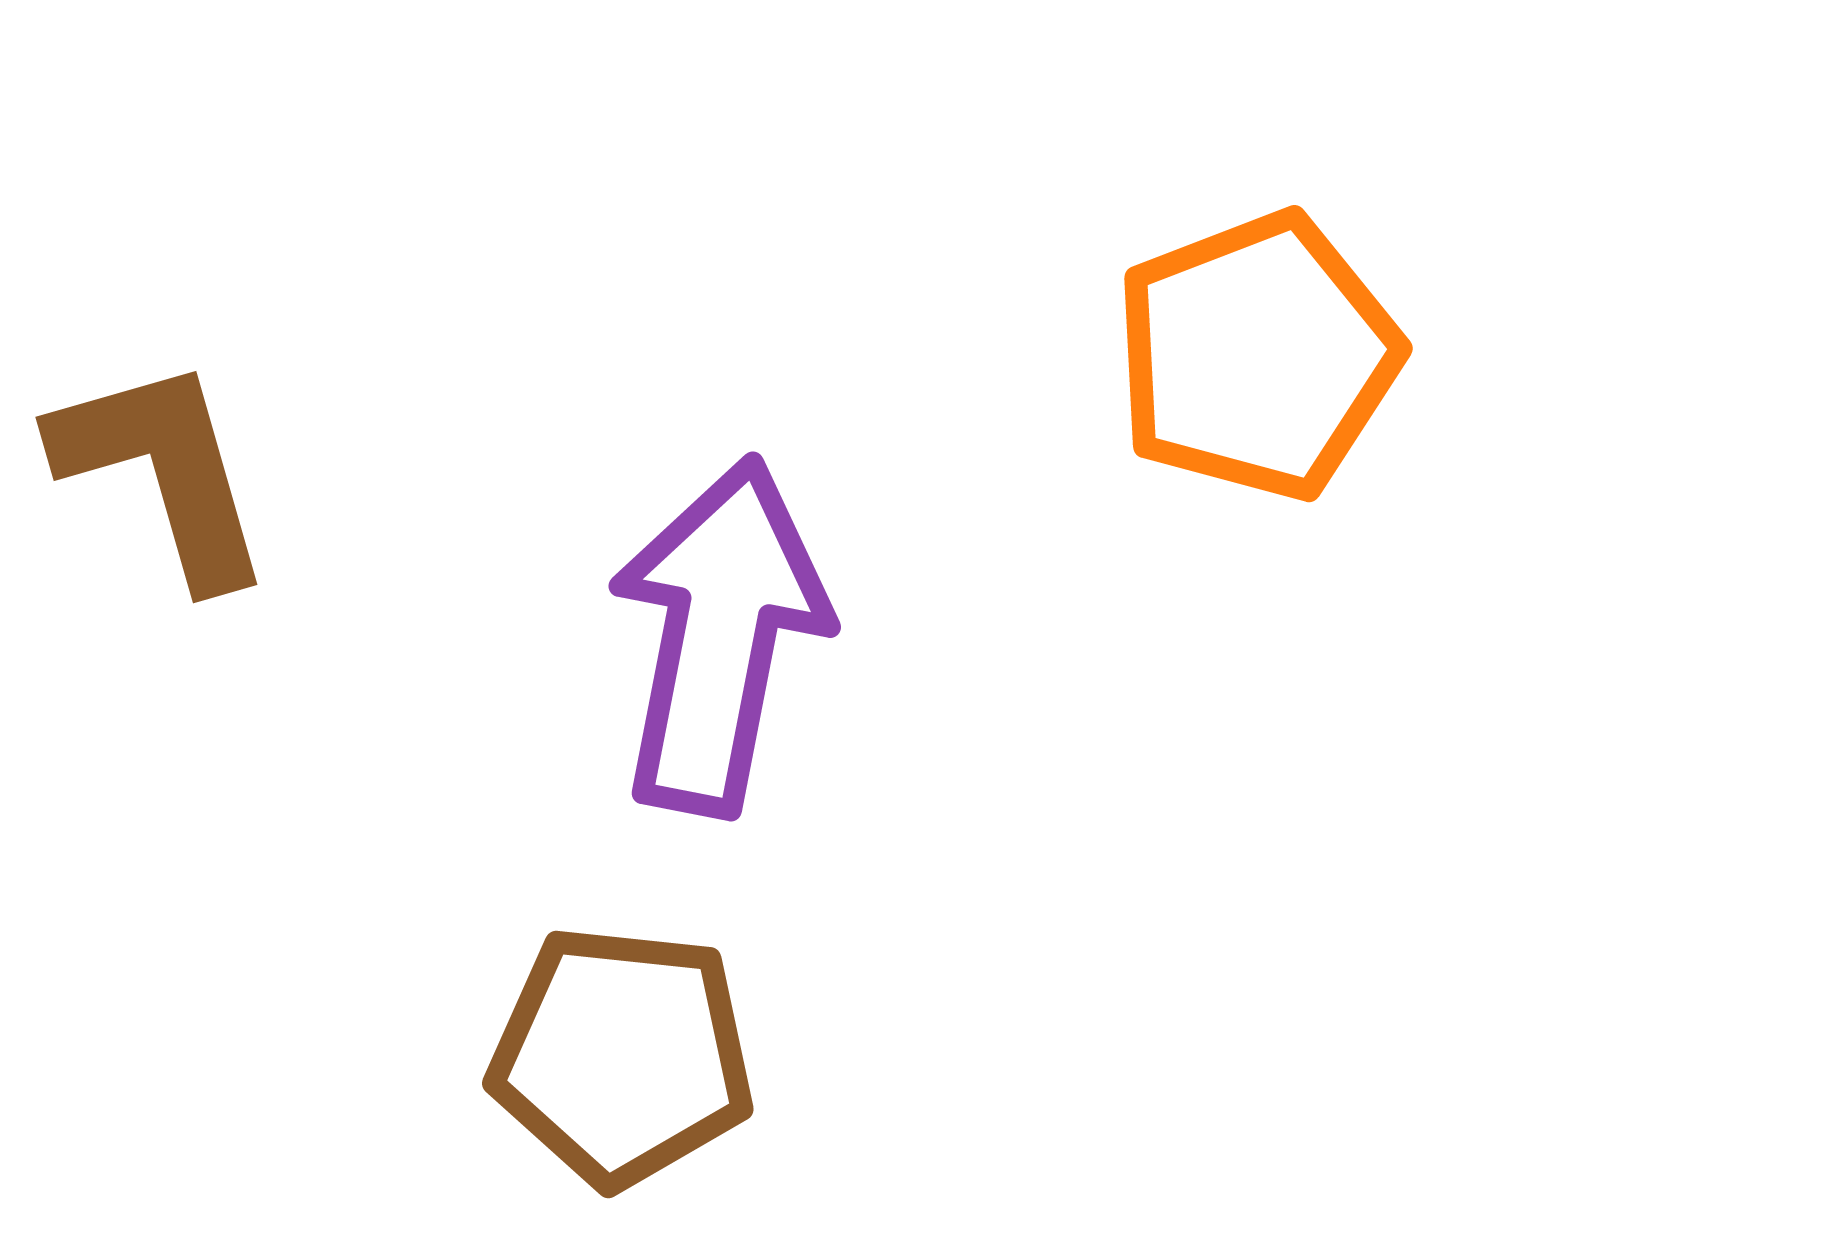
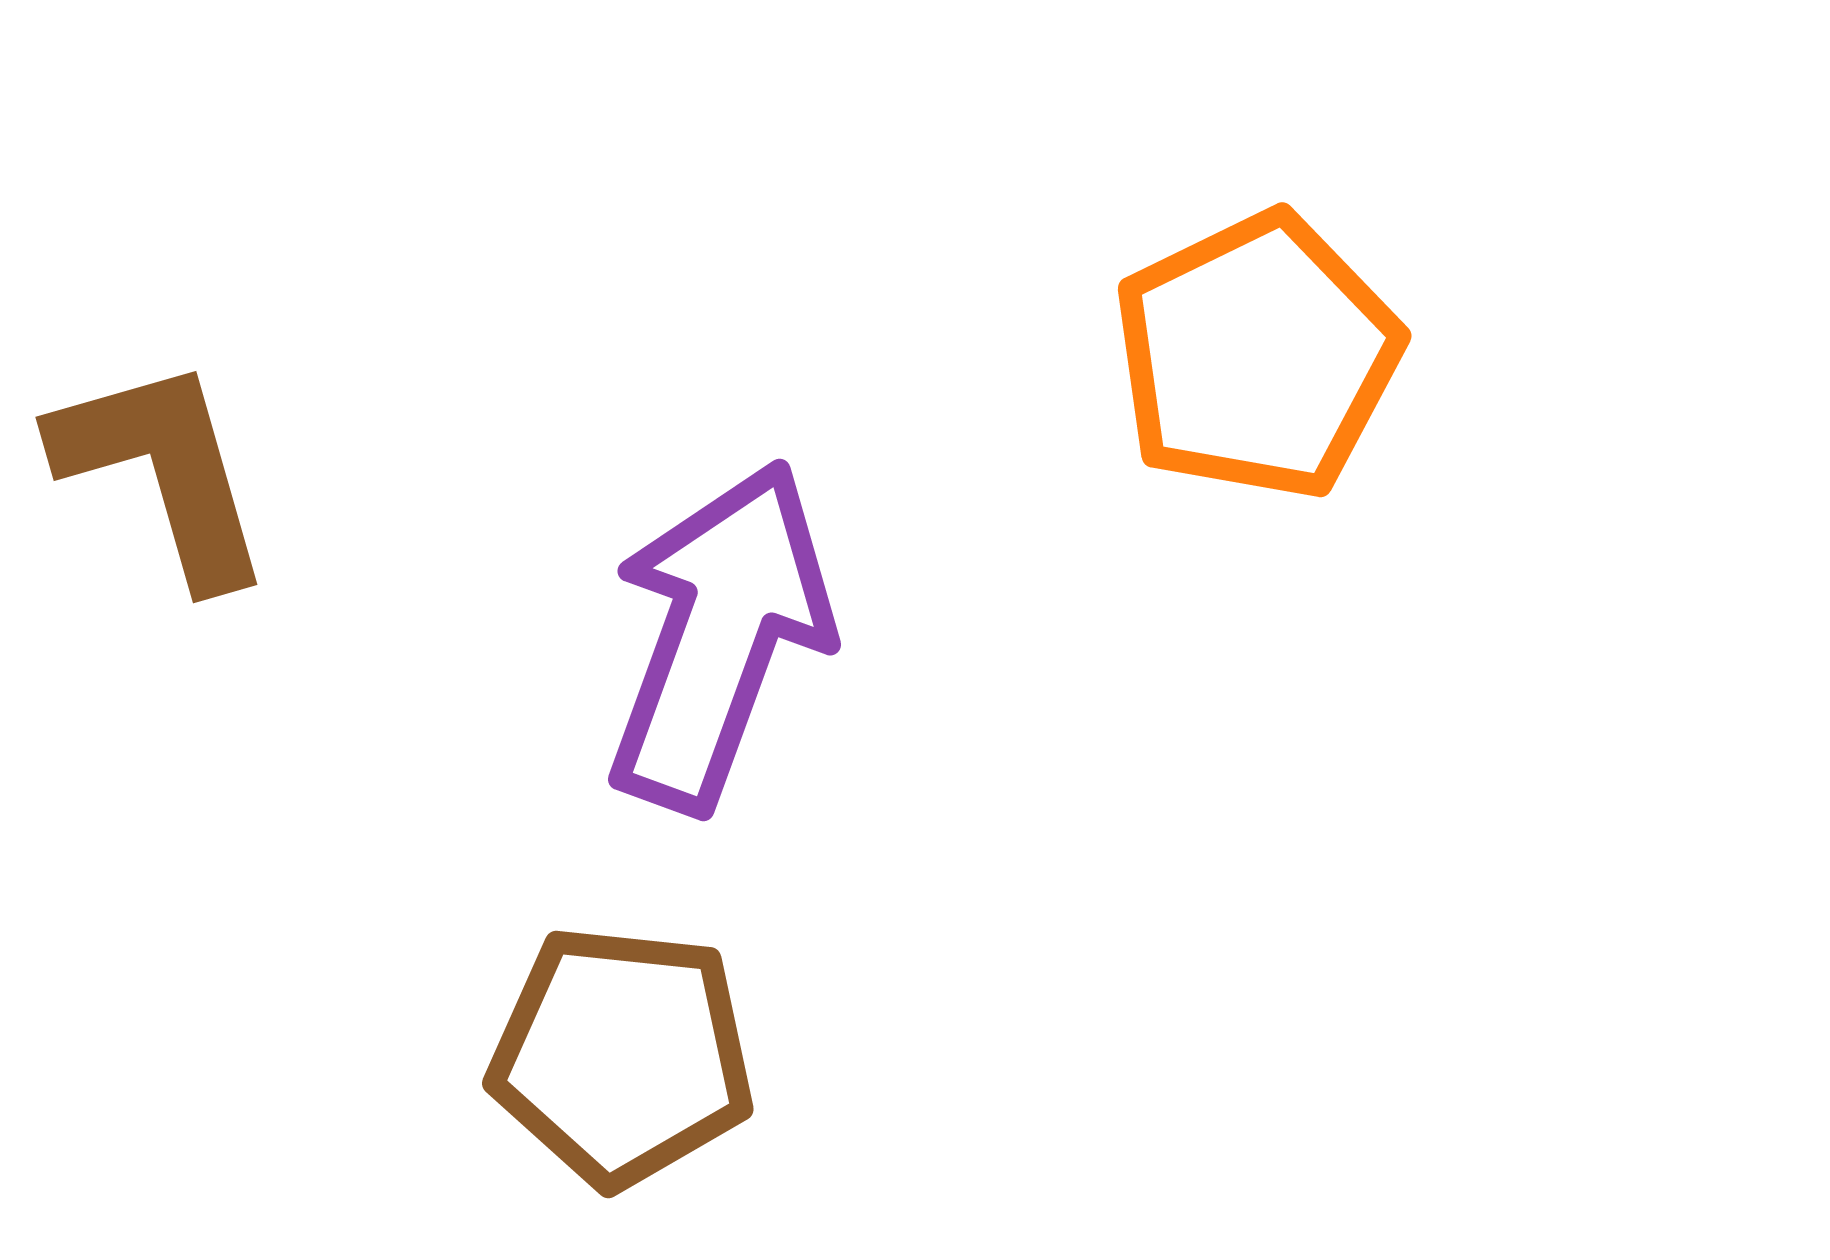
orange pentagon: rotated 5 degrees counterclockwise
purple arrow: rotated 9 degrees clockwise
